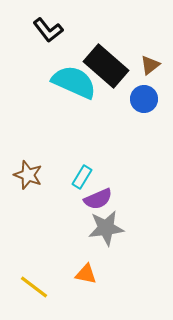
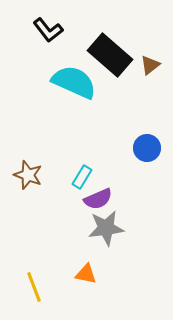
black rectangle: moved 4 px right, 11 px up
blue circle: moved 3 px right, 49 px down
yellow line: rotated 32 degrees clockwise
